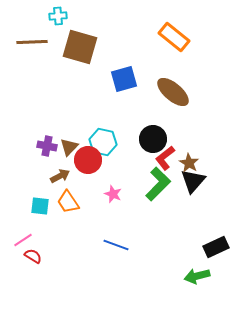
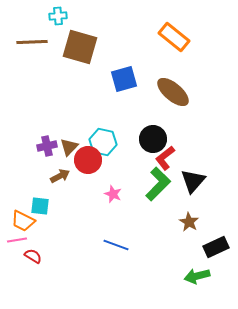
purple cross: rotated 24 degrees counterclockwise
brown star: moved 59 px down
orange trapezoid: moved 45 px left, 19 px down; rotated 30 degrees counterclockwise
pink line: moved 6 px left; rotated 24 degrees clockwise
